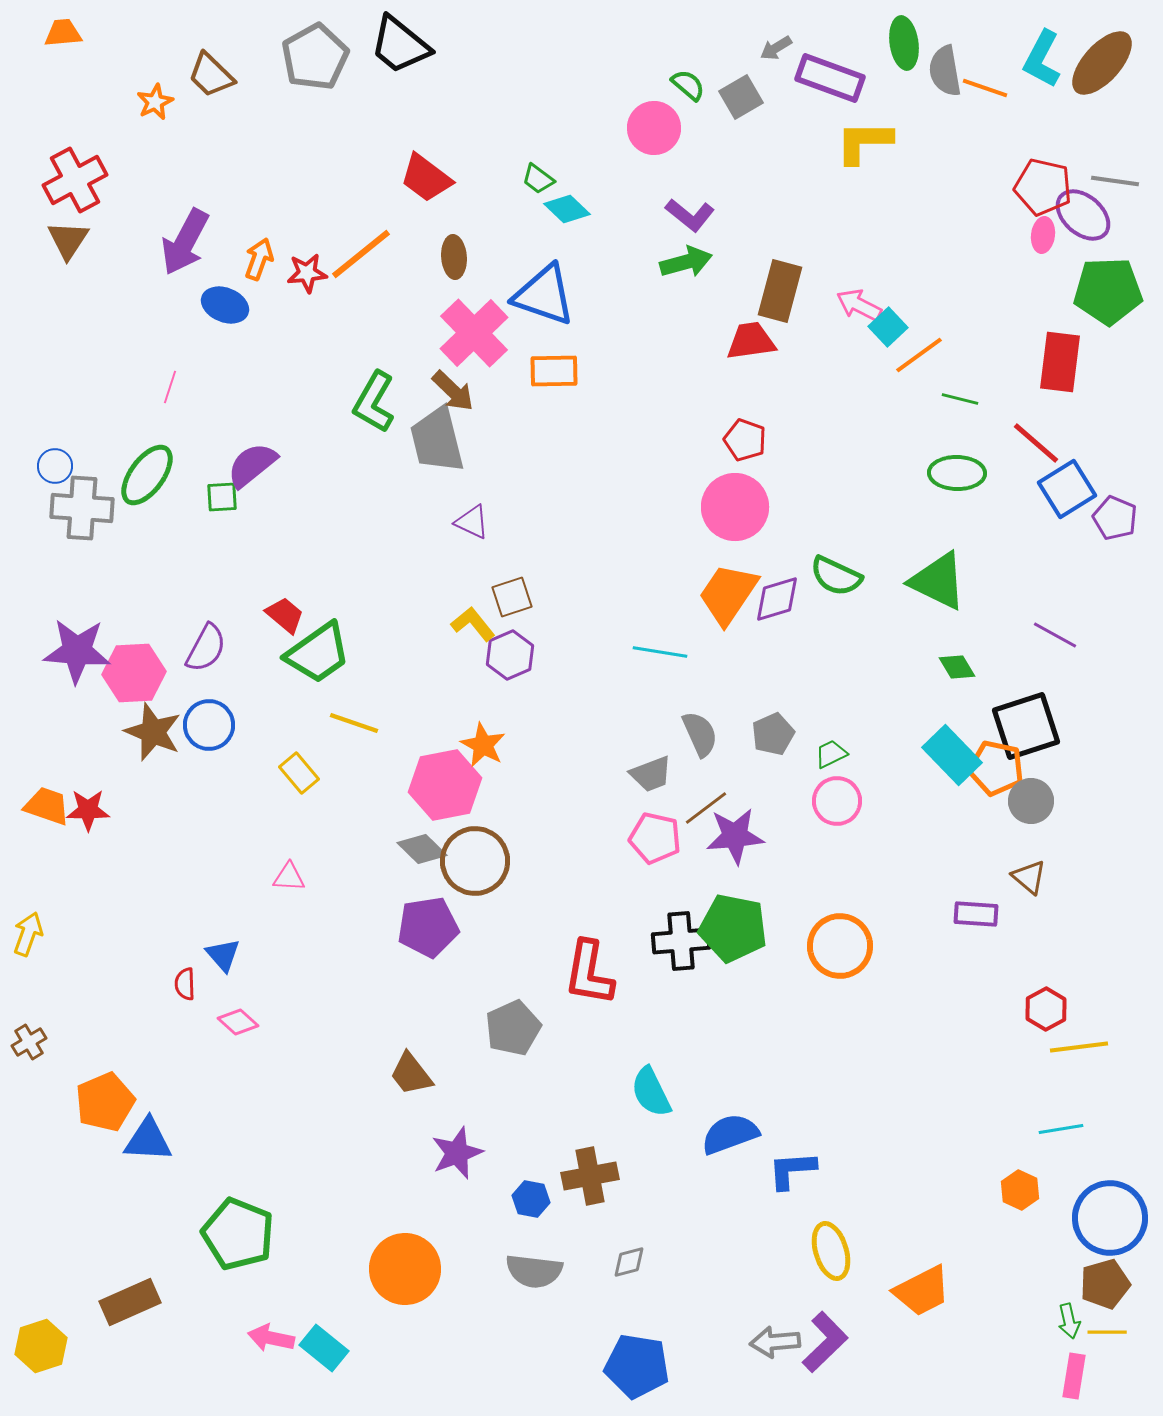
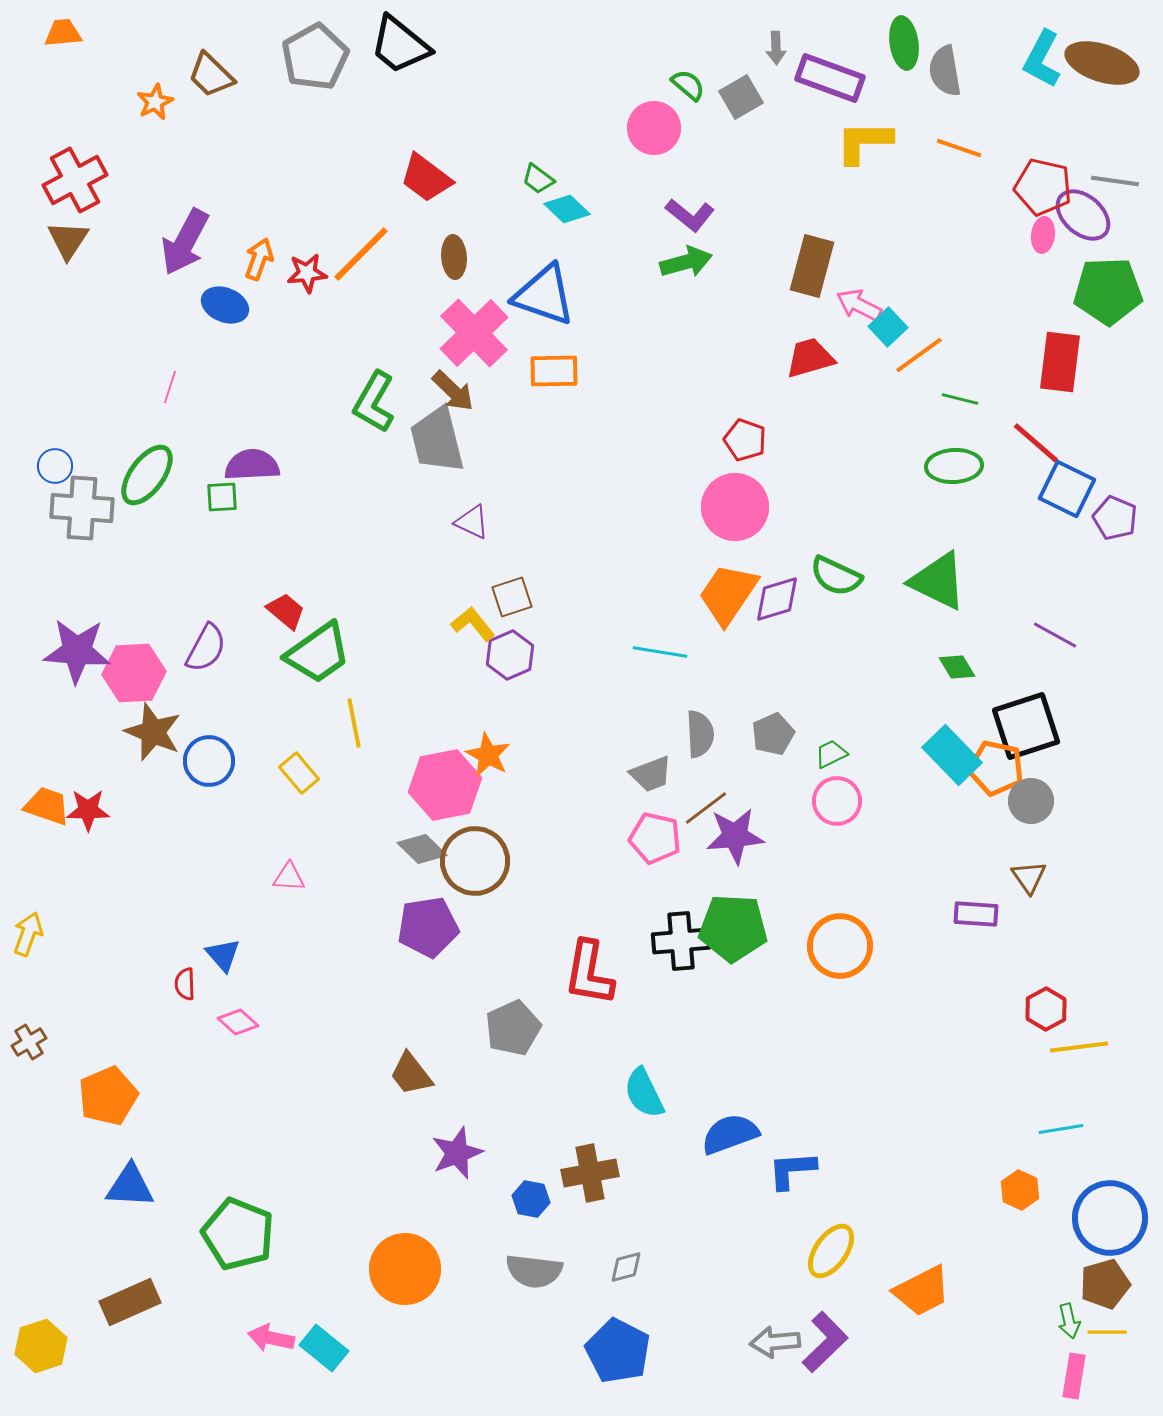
gray arrow at (776, 48): rotated 60 degrees counterclockwise
brown ellipse at (1102, 63): rotated 66 degrees clockwise
orange line at (985, 88): moved 26 px left, 60 px down
orange line at (361, 254): rotated 6 degrees counterclockwise
brown rectangle at (780, 291): moved 32 px right, 25 px up
red trapezoid at (751, 341): moved 59 px right, 17 px down; rotated 8 degrees counterclockwise
purple semicircle at (252, 465): rotated 36 degrees clockwise
green ellipse at (957, 473): moved 3 px left, 7 px up; rotated 4 degrees counterclockwise
blue square at (1067, 489): rotated 32 degrees counterclockwise
red trapezoid at (285, 615): moved 1 px right, 4 px up
yellow line at (354, 723): rotated 60 degrees clockwise
blue circle at (209, 725): moved 36 px down
gray semicircle at (700, 734): rotated 21 degrees clockwise
orange star at (483, 745): moved 5 px right, 10 px down
brown triangle at (1029, 877): rotated 15 degrees clockwise
green pentagon at (733, 928): rotated 8 degrees counterclockwise
cyan semicircle at (651, 1092): moved 7 px left, 1 px down
orange pentagon at (105, 1102): moved 3 px right, 6 px up
blue triangle at (148, 1140): moved 18 px left, 46 px down
brown cross at (590, 1176): moved 3 px up
yellow ellipse at (831, 1251): rotated 52 degrees clockwise
gray diamond at (629, 1262): moved 3 px left, 5 px down
blue pentagon at (637, 1366): moved 19 px left, 15 px up; rotated 18 degrees clockwise
